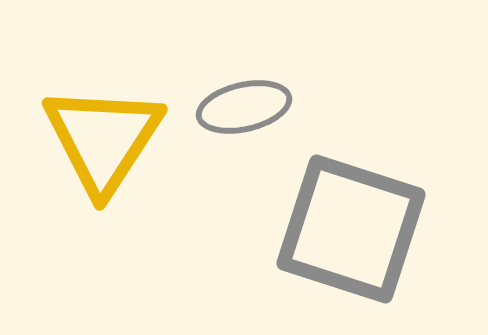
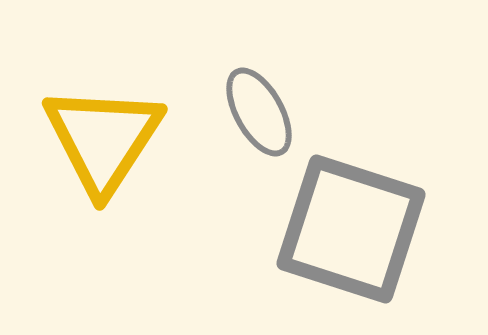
gray ellipse: moved 15 px right, 5 px down; rotated 74 degrees clockwise
